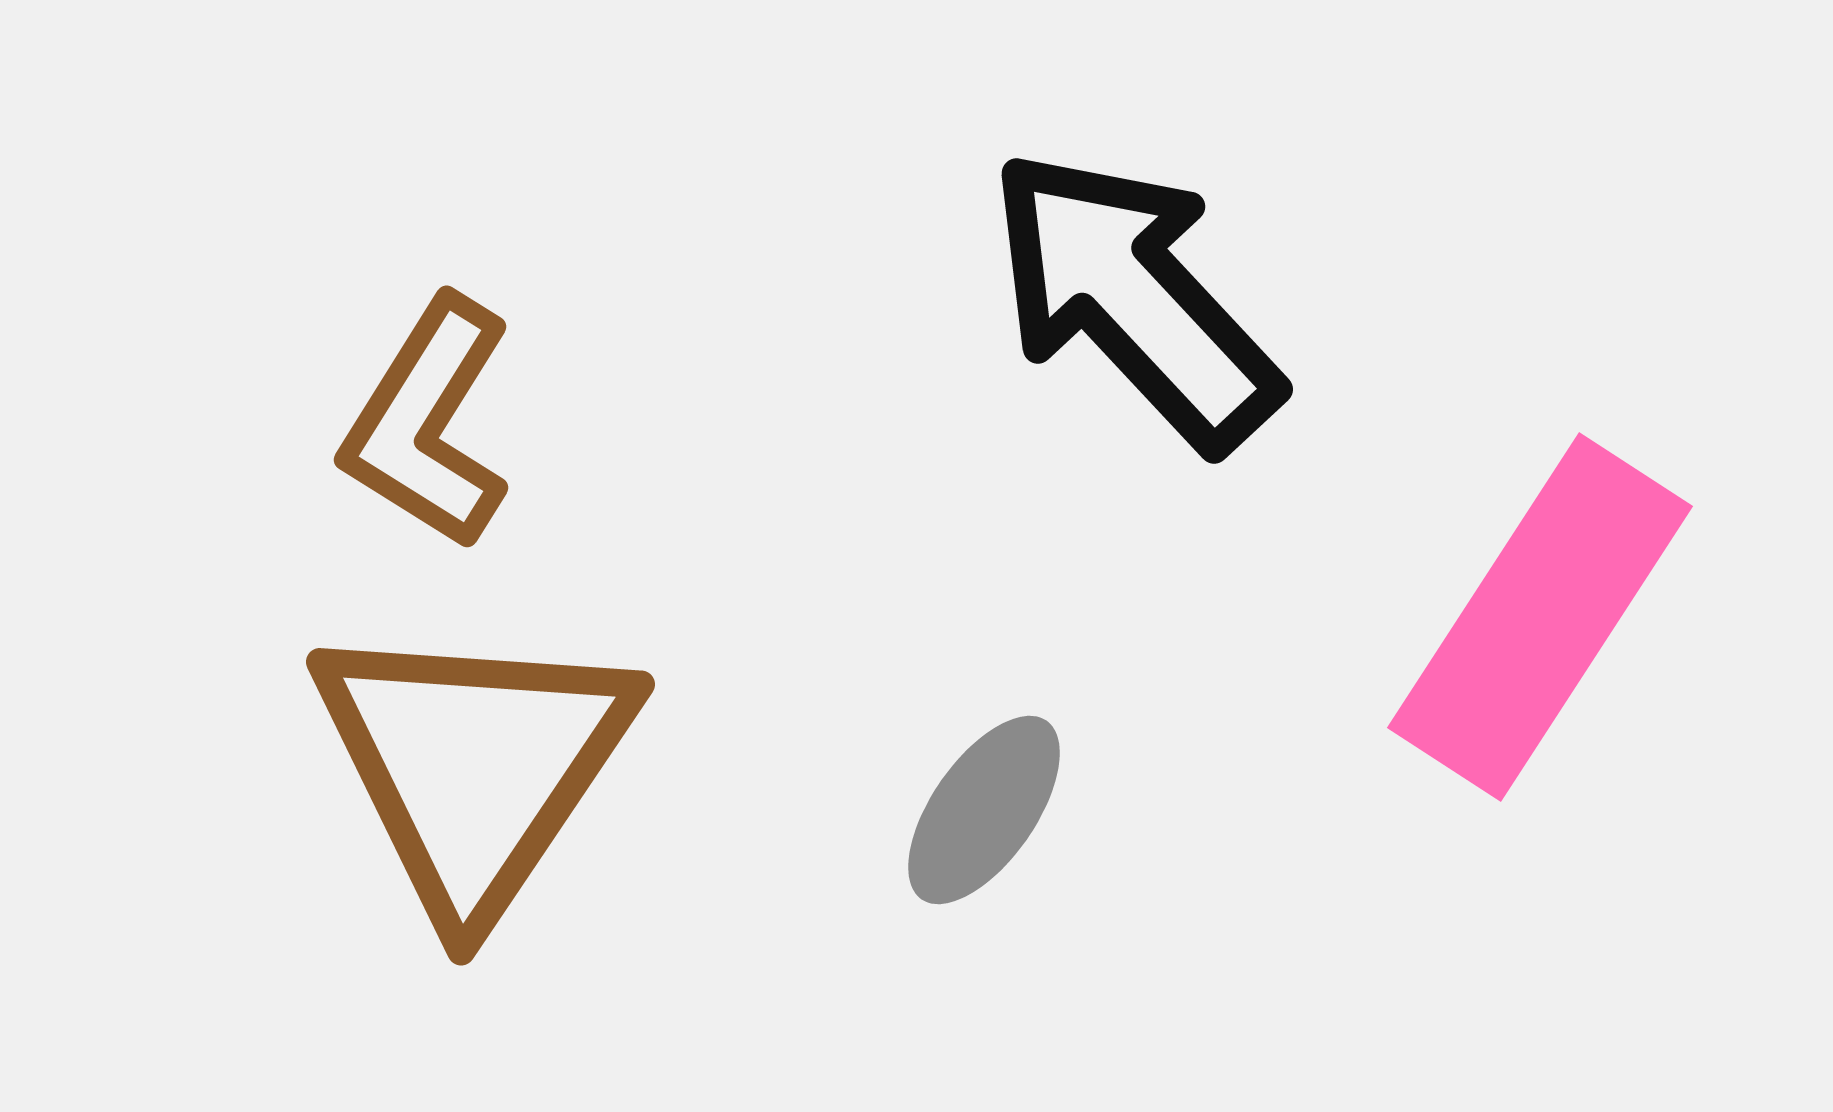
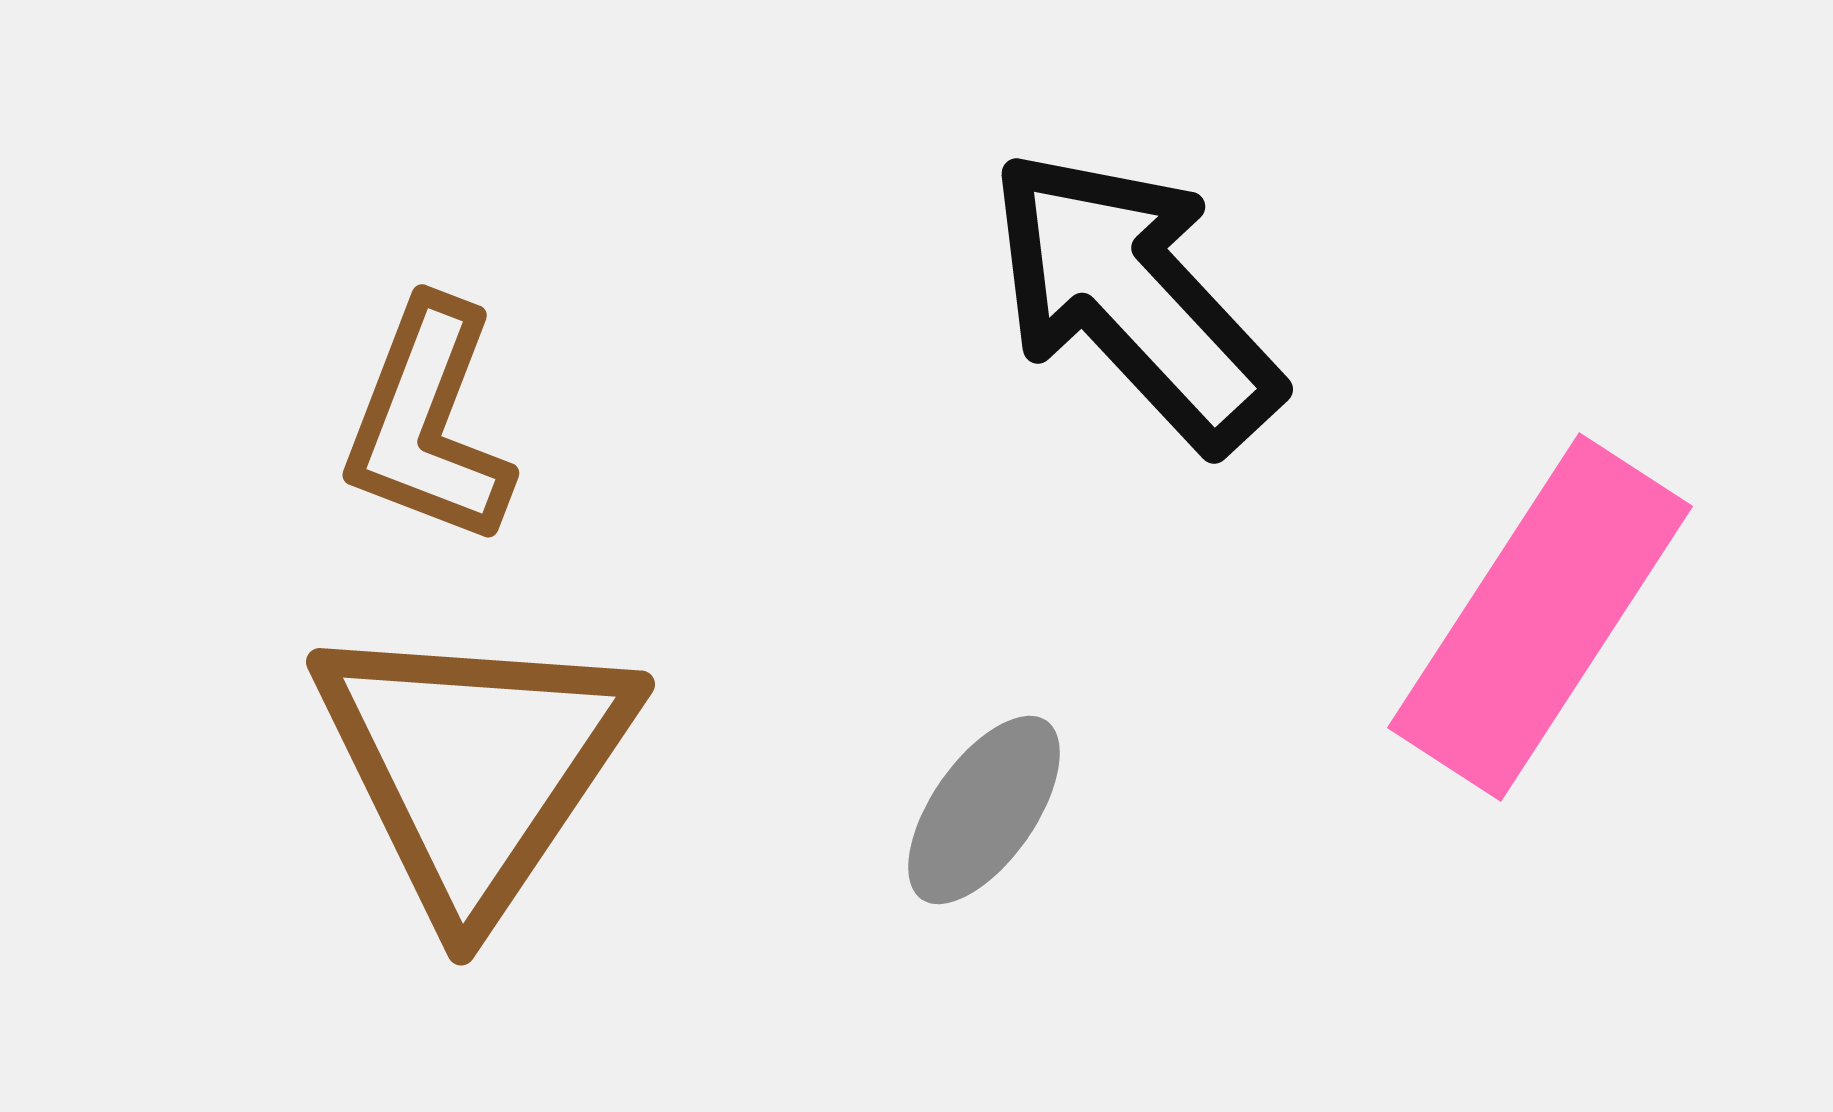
brown L-shape: rotated 11 degrees counterclockwise
